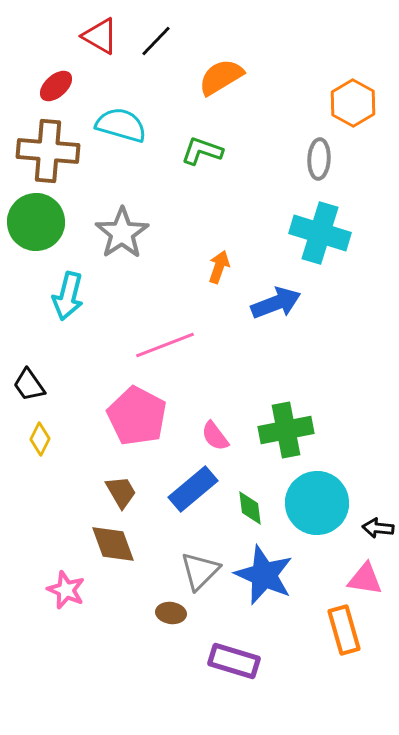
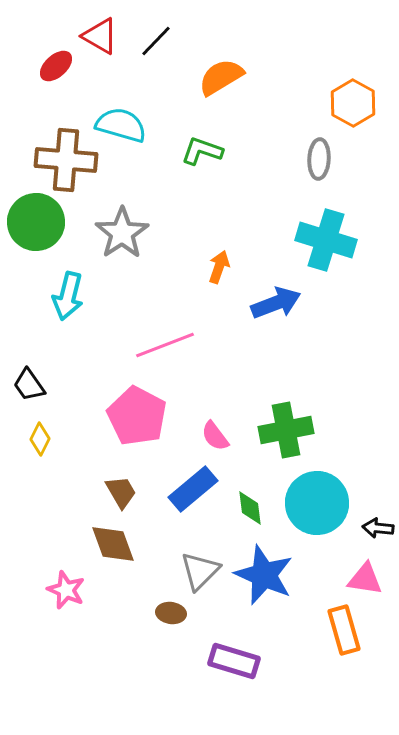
red ellipse: moved 20 px up
brown cross: moved 18 px right, 9 px down
cyan cross: moved 6 px right, 7 px down
